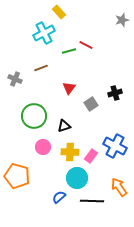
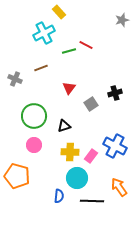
pink circle: moved 9 px left, 2 px up
blue semicircle: moved 1 px up; rotated 136 degrees clockwise
